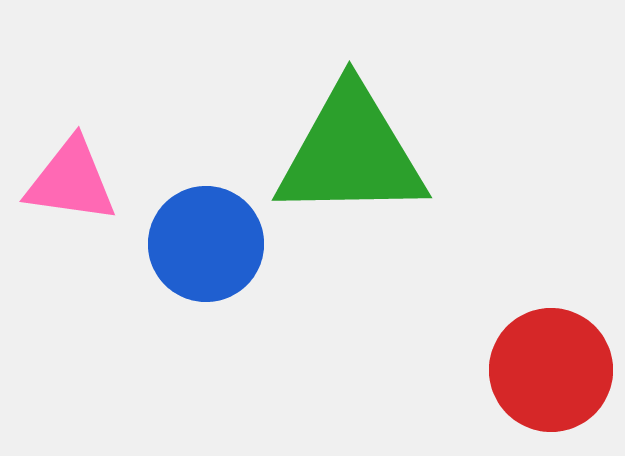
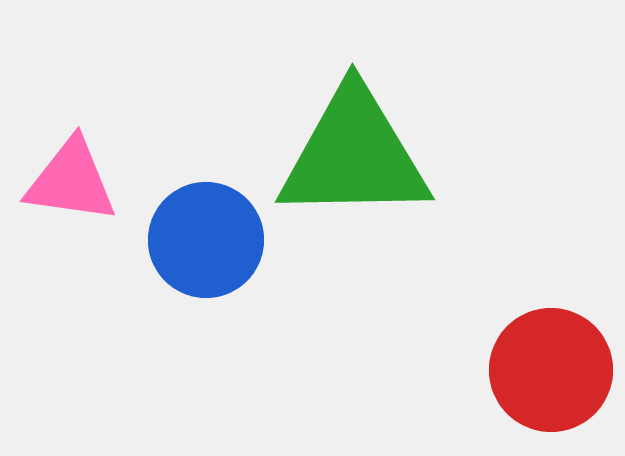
green triangle: moved 3 px right, 2 px down
blue circle: moved 4 px up
